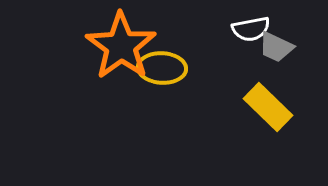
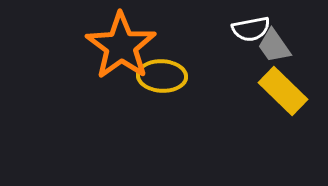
gray trapezoid: moved 2 px left, 1 px up; rotated 30 degrees clockwise
yellow ellipse: moved 8 px down
yellow rectangle: moved 15 px right, 16 px up
